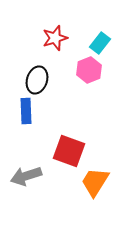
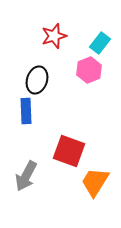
red star: moved 1 px left, 2 px up
gray arrow: rotated 44 degrees counterclockwise
